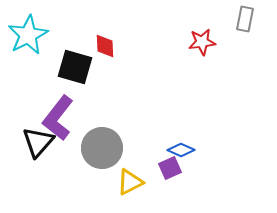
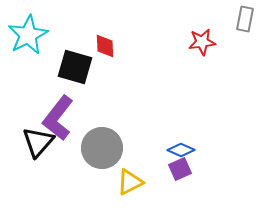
purple square: moved 10 px right, 1 px down
